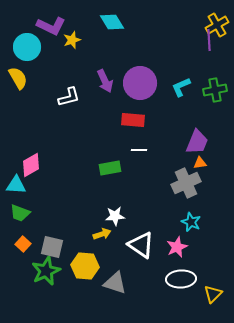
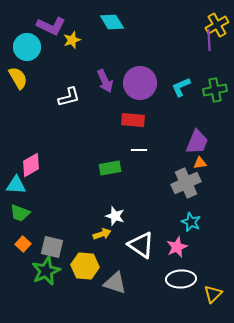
white star: rotated 24 degrees clockwise
